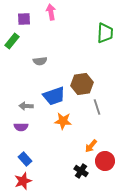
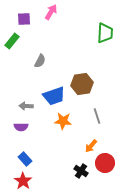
pink arrow: rotated 42 degrees clockwise
gray semicircle: rotated 56 degrees counterclockwise
gray line: moved 9 px down
red circle: moved 2 px down
red star: rotated 18 degrees counterclockwise
